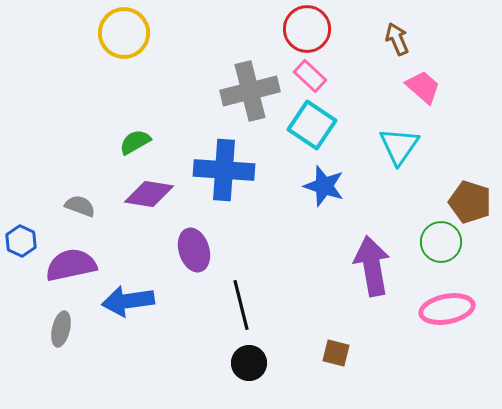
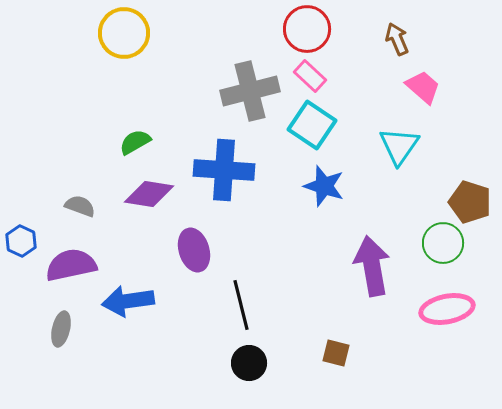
green circle: moved 2 px right, 1 px down
